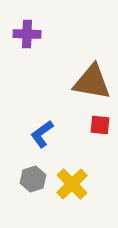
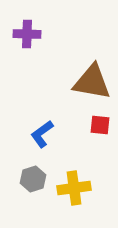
yellow cross: moved 2 px right, 4 px down; rotated 36 degrees clockwise
